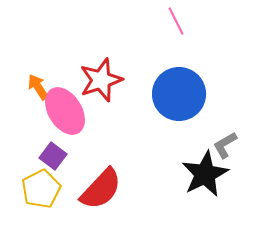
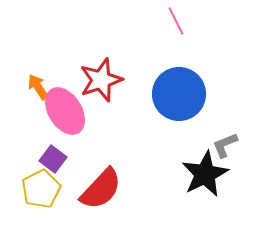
gray L-shape: rotated 8 degrees clockwise
purple square: moved 3 px down
